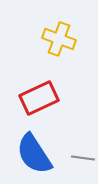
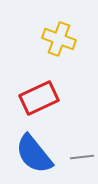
blue semicircle: rotated 6 degrees counterclockwise
gray line: moved 1 px left, 1 px up; rotated 15 degrees counterclockwise
